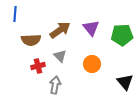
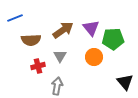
blue line: moved 4 px down; rotated 63 degrees clockwise
brown arrow: moved 3 px right
green pentagon: moved 9 px left, 4 px down
gray triangle: rotated 16 degrees clockwise
orange circle: moved 2 px right, 7 px up
gray arrow: moved 2 px right, 1 px down
